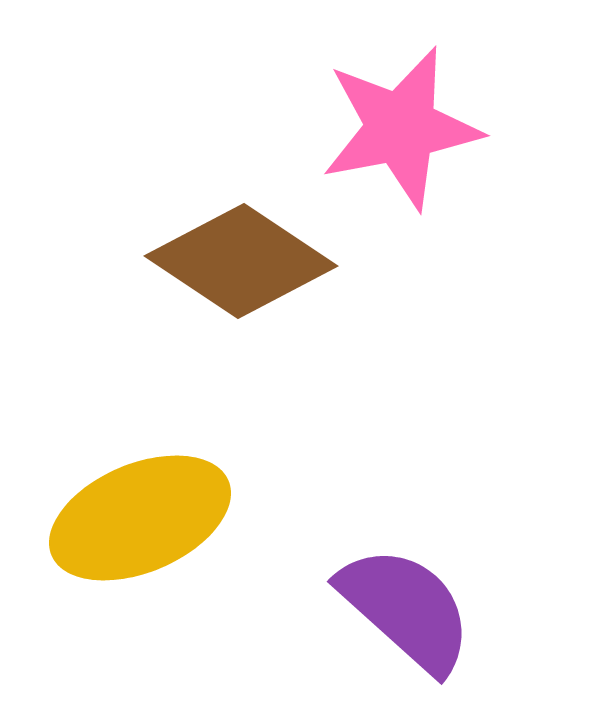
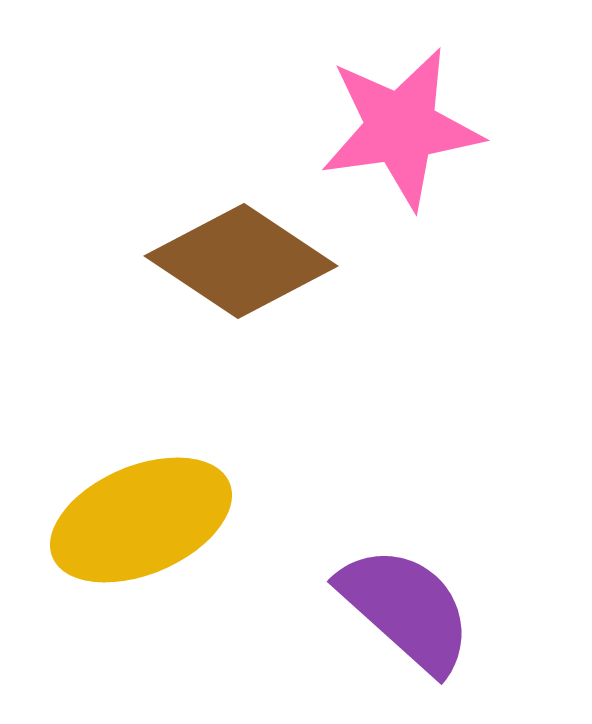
pink star: rotated 3 degrees clockwise
yellow ellipse: moved 1 px right, 2 px down
